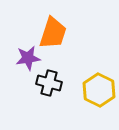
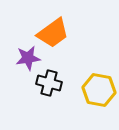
orange trapezoid: rotated 36 degrees clockwise
yellow hexagon: rotated 16 degrees counterclockwise
